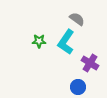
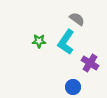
blue circle: moved 5 px left
